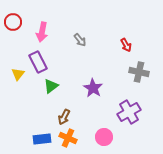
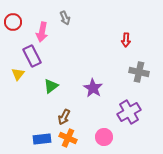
gray arrow: moved 15 px left, 22 px up; rotated 16 degrees clockwise
red arrow: moved 5 px up; rotated 32 degrees clockwise
purple rectangle: moved 6 px left, 6 px up
